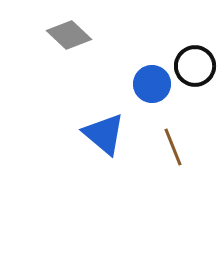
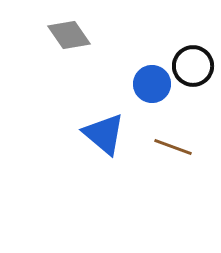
gray diamond: rotated 12 degrees clockwise
black circle: moved 2 px left
brown line: rotated 48 degrees counterclockwise
